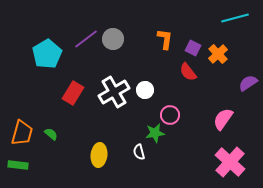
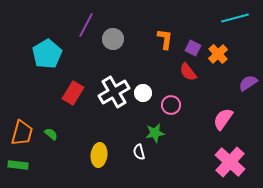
purple line: moved 14 px up; rotated 25 degrees counterclockwise
white circle: moved 2 px left, 3 px down
pink circle: moved 1 px right, 10 px up
